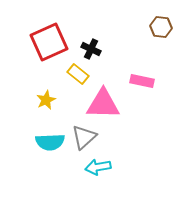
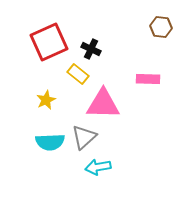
pink rectangle: moved 6 px right, 2 px up; rotated 10 degrees counterclockwise
